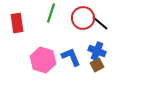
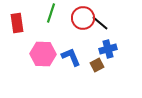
blue cross: moved 11 px right, 2 px up; rotated 36 degrees counterclockwise
pink hexagon: moved 6 px up; rotated 15 degrees counterclockwise
